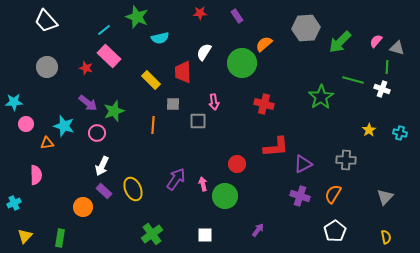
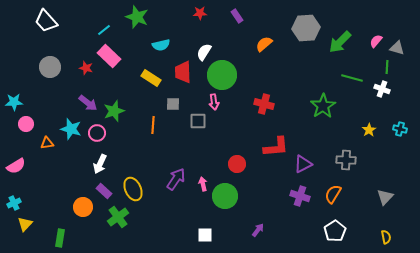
cyan semicircle at (160, 38): moved 1 px right, 7 px down
green circle at (242, 63): moved 20 px left, 12 px down
gray circle at (47, 67): moved 3 px right
yellow rectangle at (151, 80): moved 2 px up; rotated 12 degrees counterclockwise
green line at (353, 80): moved 1 px left, 2 px up
green star at (321, 97): moved 2 px right, 9 px down
cyan star at (64, 126): moved 7 px right, 3 px down
cyan cross at (400, 133): moved 4 px up
white arrow at (102, 166): moved 2 px left, 2 px up
pink semicircle at (36, 175): moved 20 px left, 9 px up; rotated 60 degrees clockwise
green cross at (152, 234): moved 34 px left, 17 px up
yellow triangle at (25, 236): moved 12 px up
